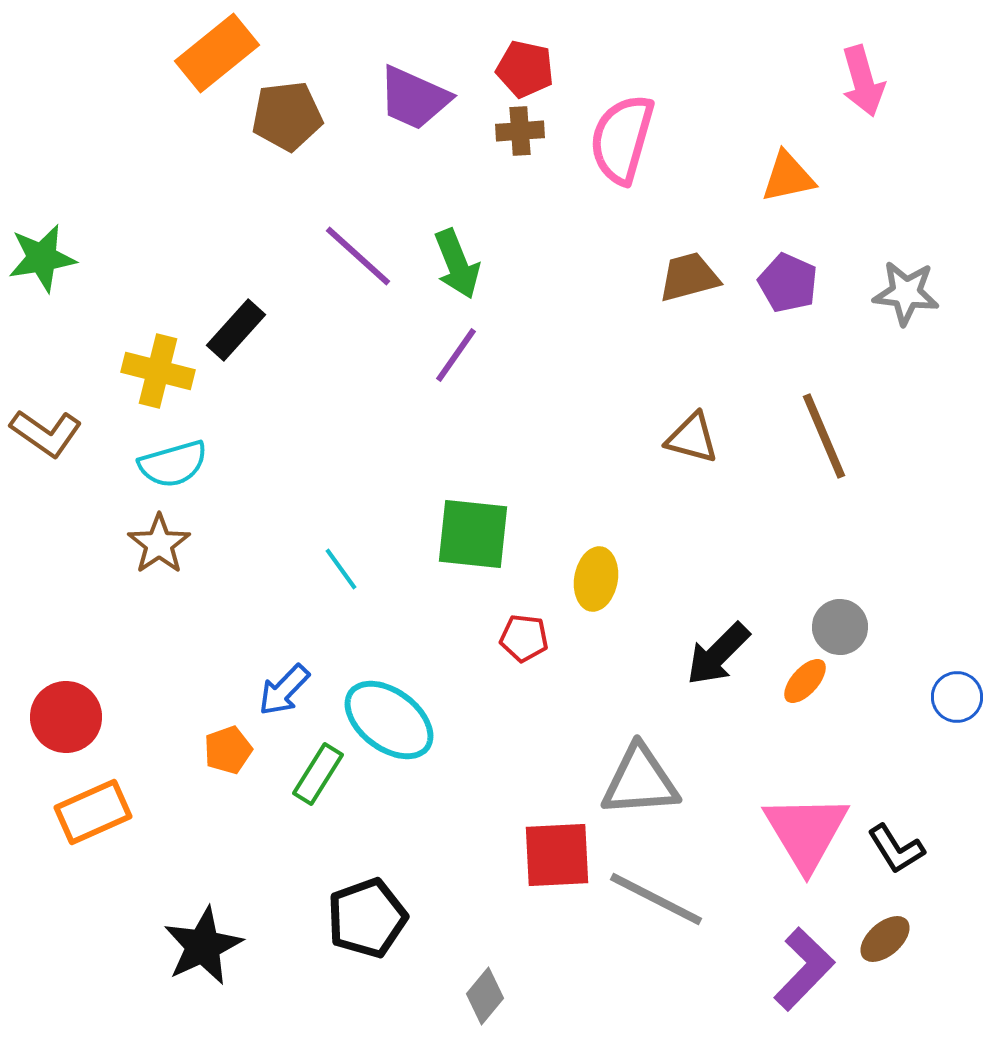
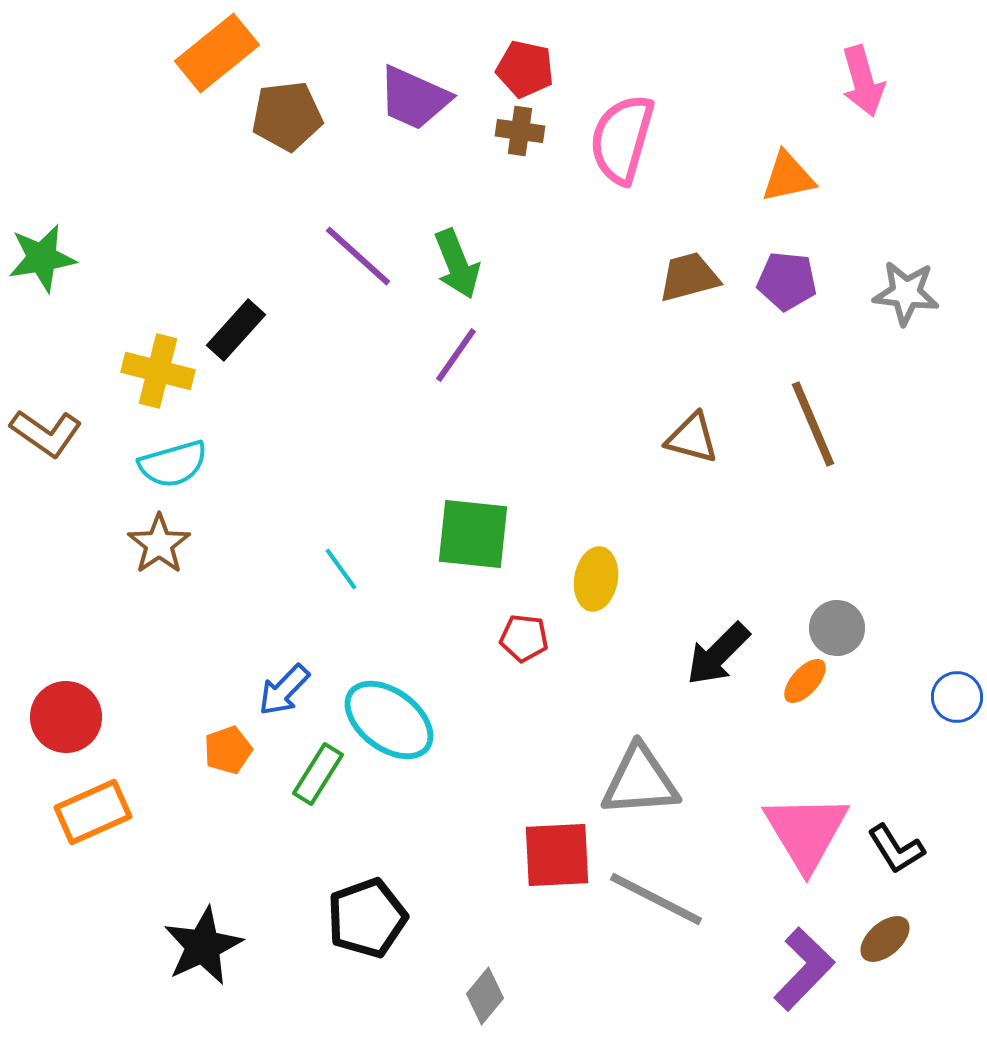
brown cross at (520, 131): rotated 12 degrees clockwise
purple pentagon at (788, 283): moved 1 px left, 2 px up; rotated 18 degrees counterclockwise
brown line at (824, 436): moved 11 px left, 12 px up
gray circle at (840, 627): moved 3 px left, 1 px down
